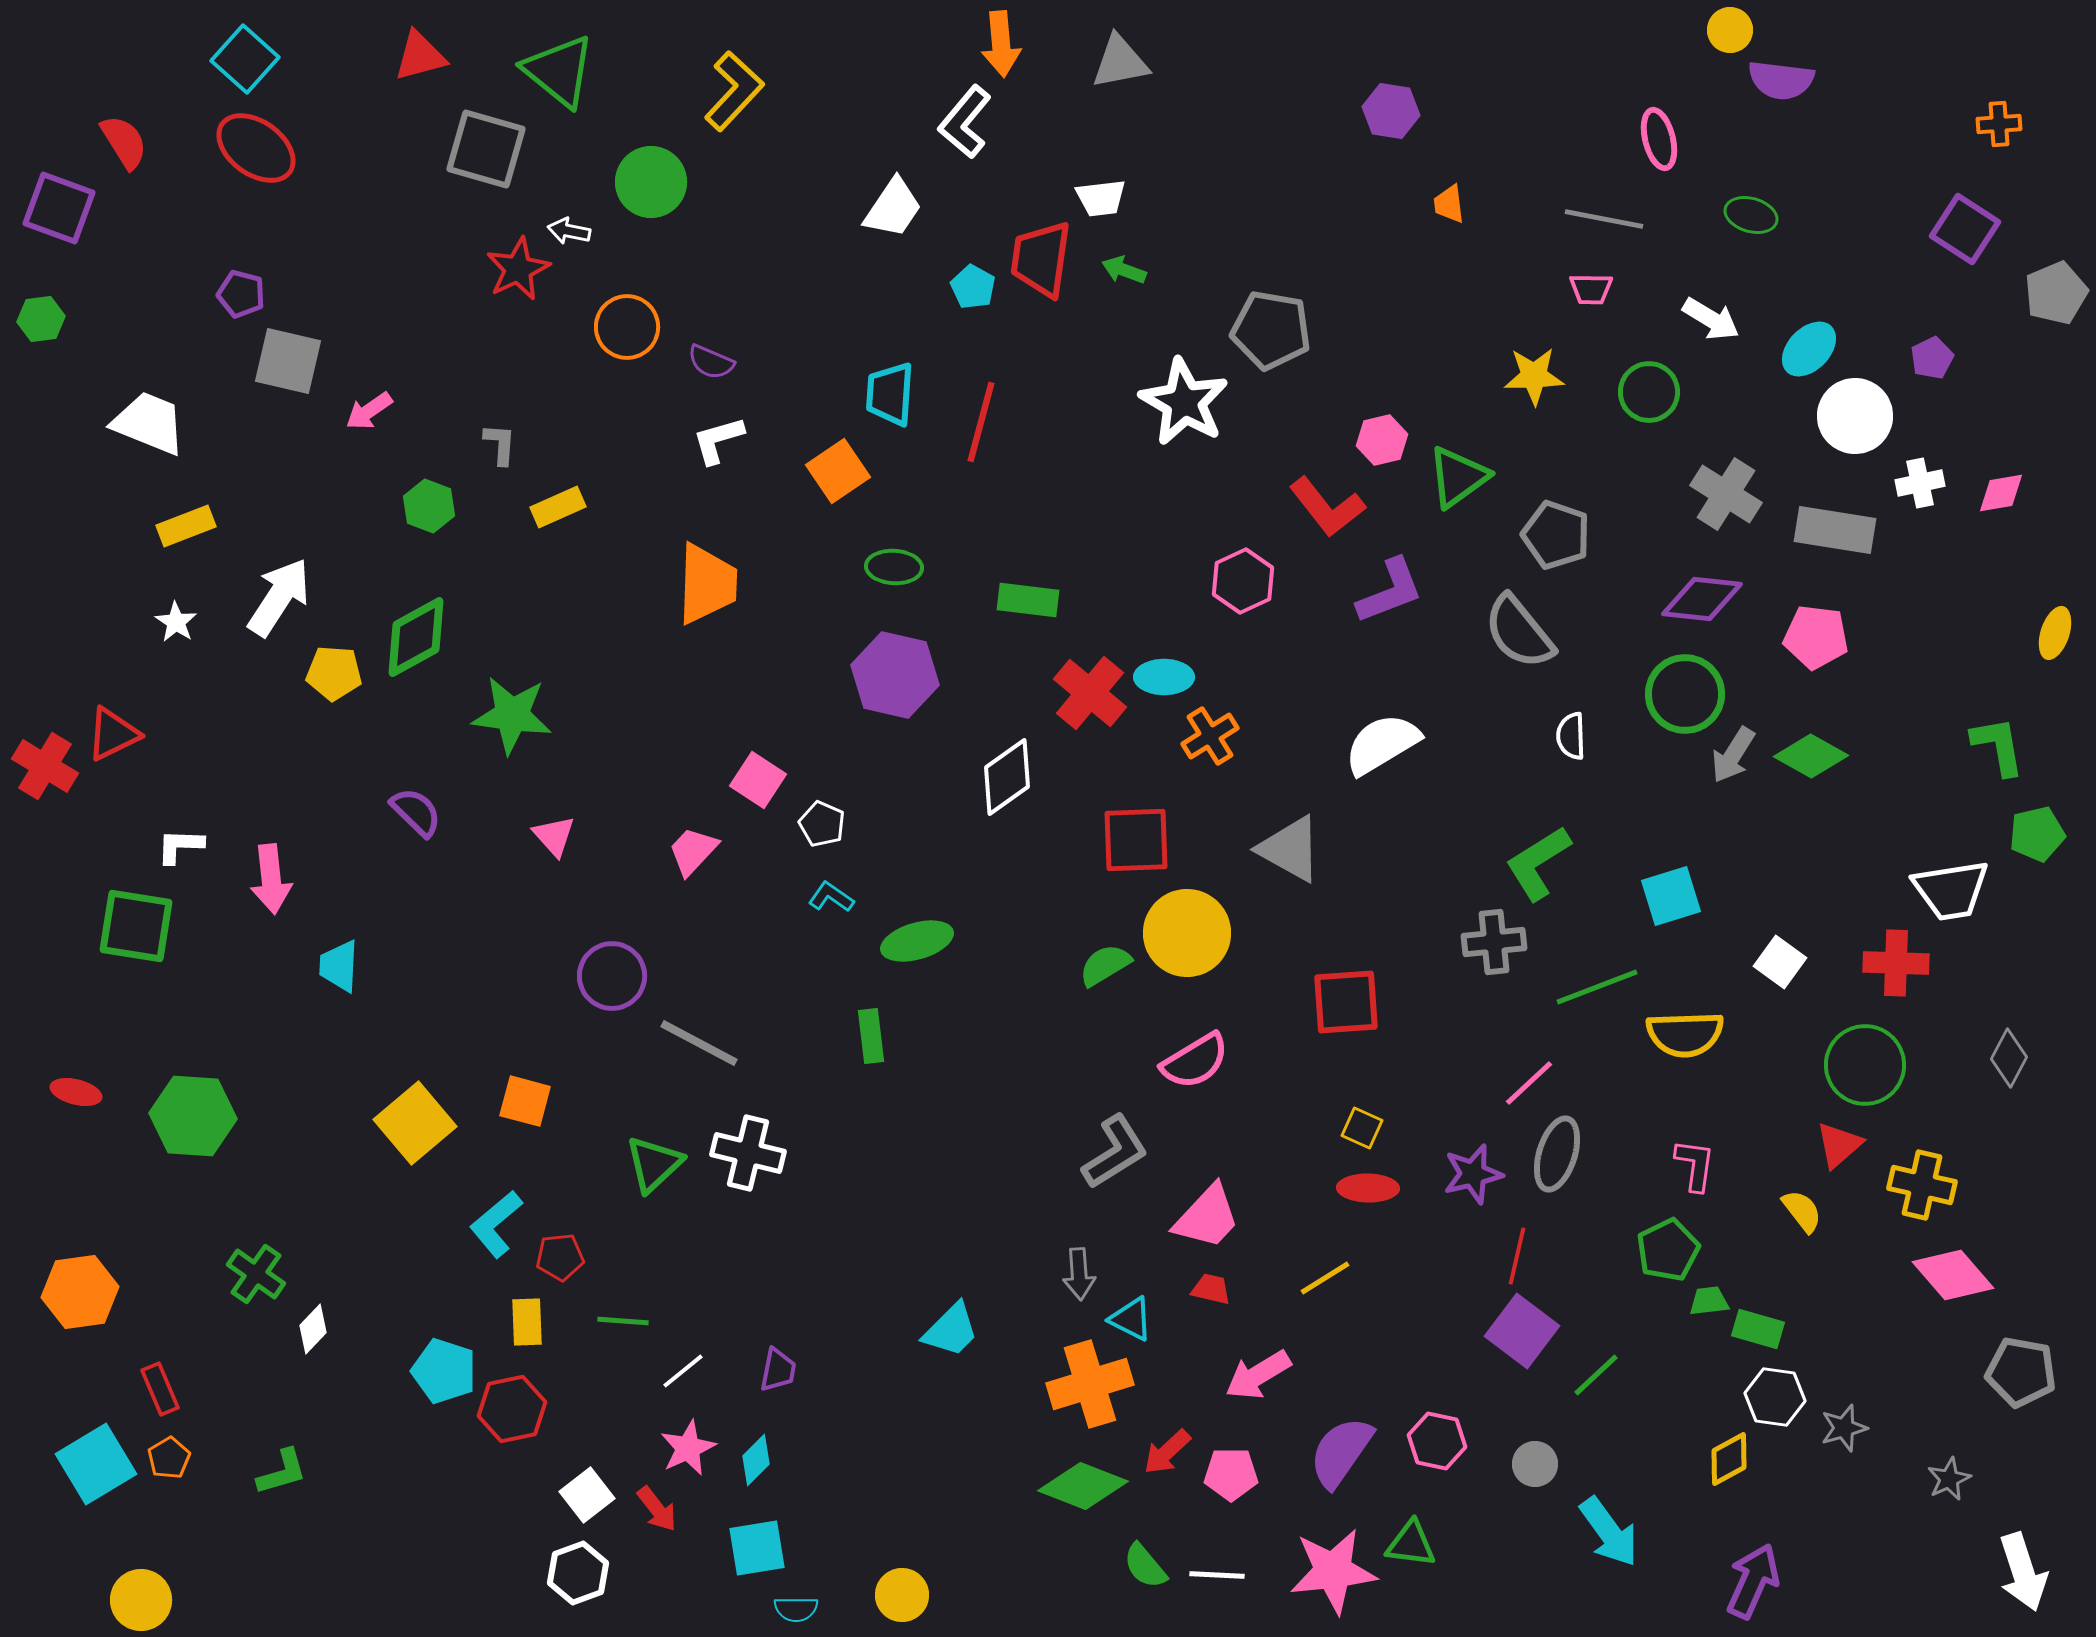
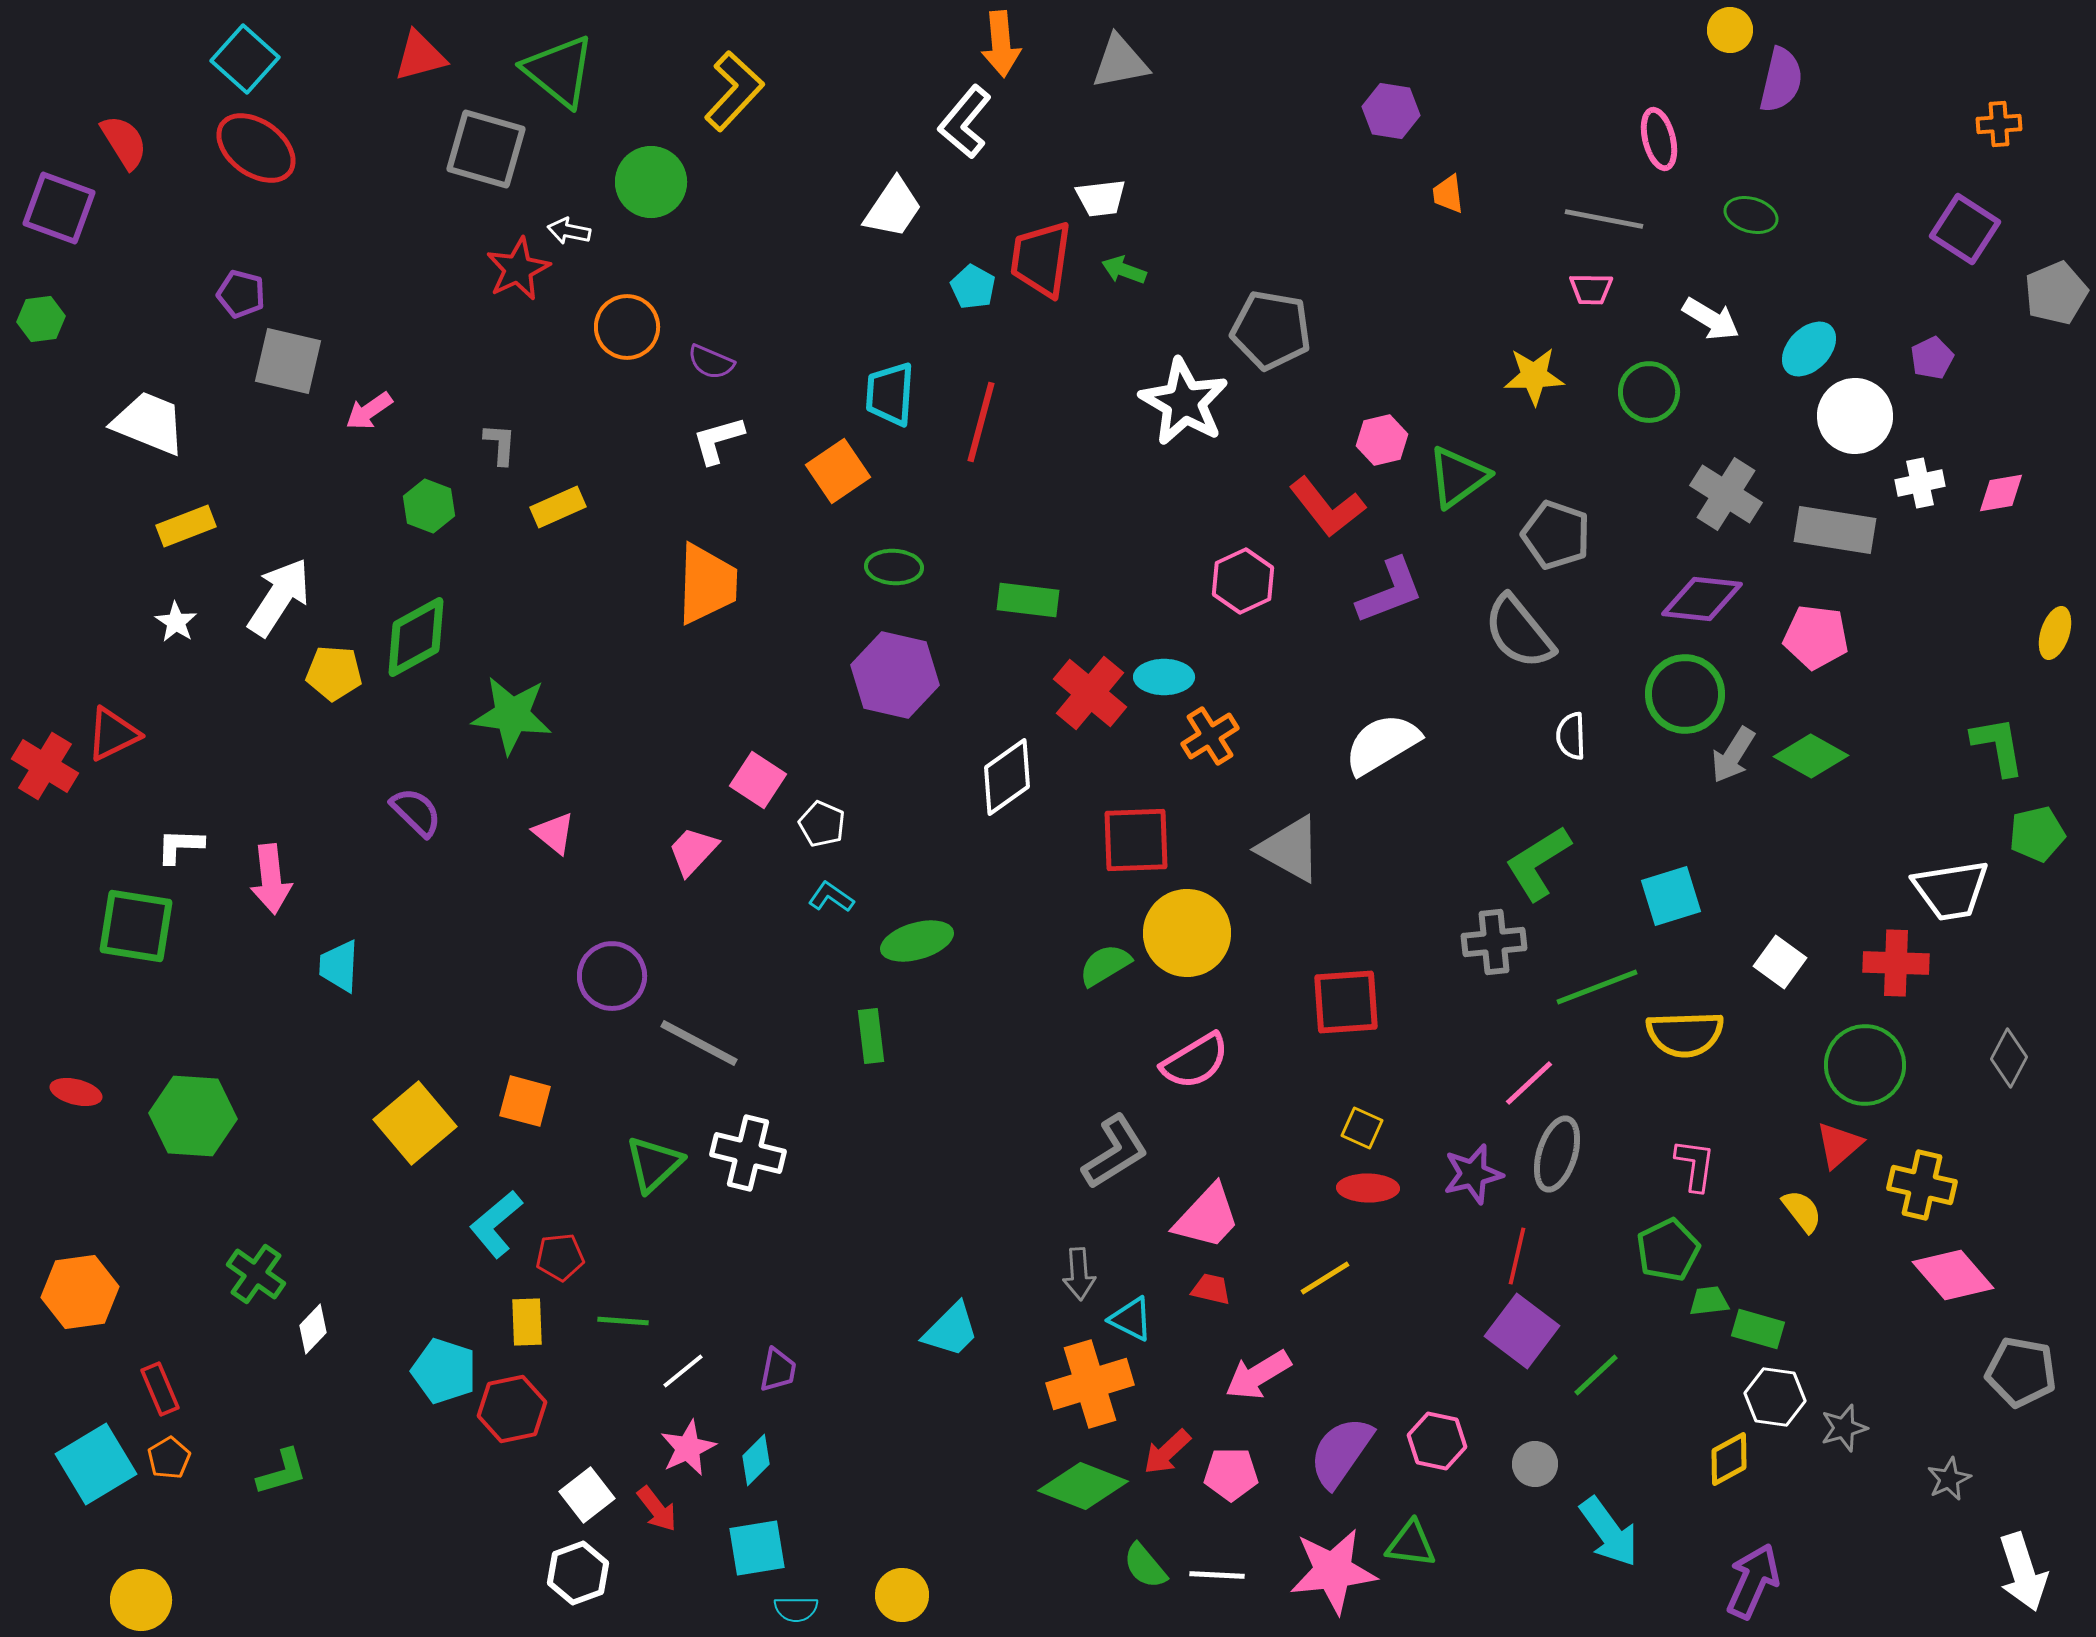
purple semicircle at (1781, 80): rotated 84 degrees counterclockwise
orange trapezoid at (1449, 204): moved 1 px left, 10 px up
pink triangle at (554, 836): moved 3 px up; rotated 9 degrees counterclockwise
